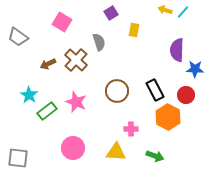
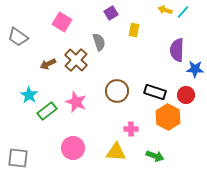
black rectangle: moved 2 px down; rotated 45 degrees counterclockwise
